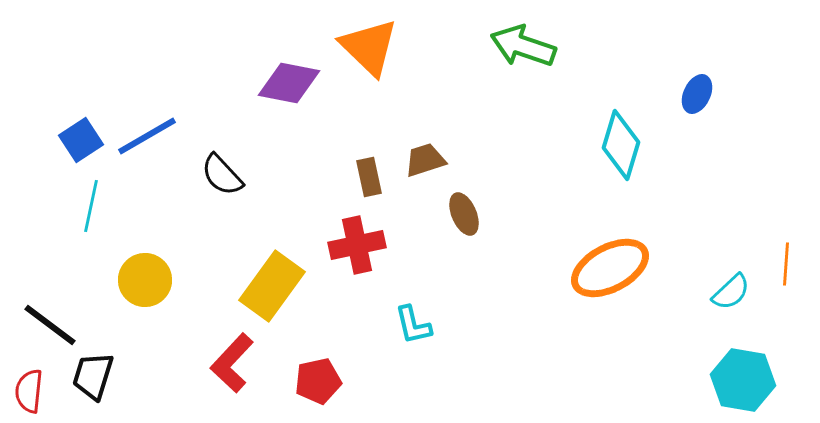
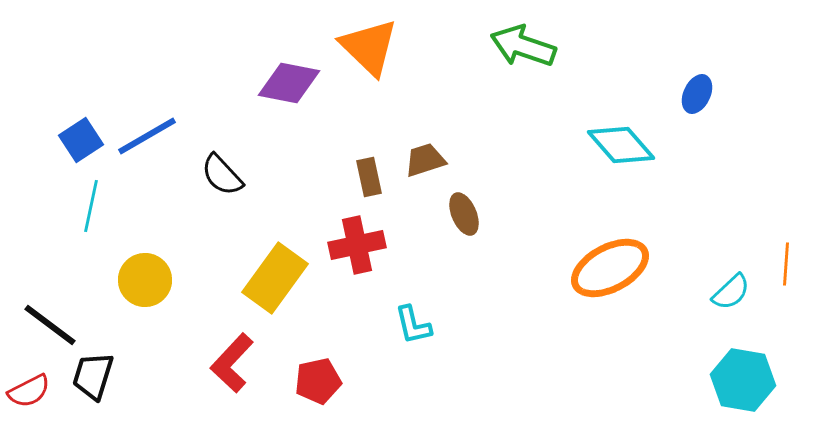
cyan diamond: rotated 58 degrees counterclockwise
yellow rectangle: moved 3 px right, 8 px up
red semicircle: rotated 123 degrees counterclockwise
